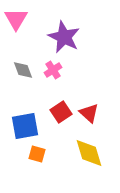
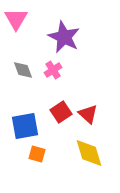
red triangle: moved 1 px left, 1 px down
